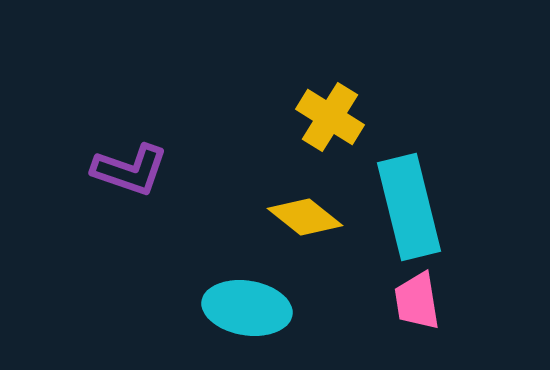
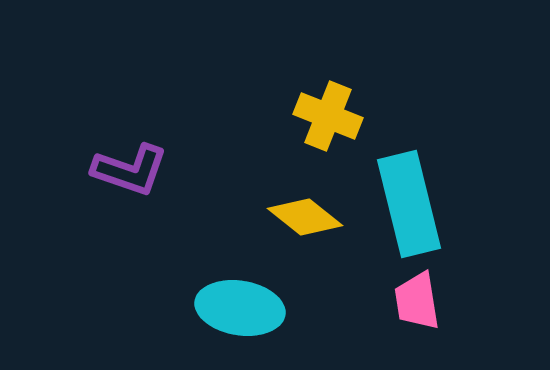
yellow cross: moved 2 px left, 1 px up; rotated 10 degrees counterclockwise
cyan rectangle: moved 3 px up
cyan ellipse: moved 7 px left
